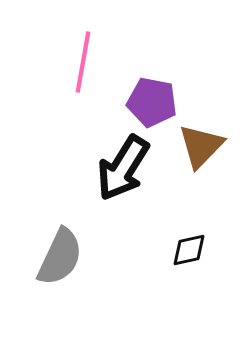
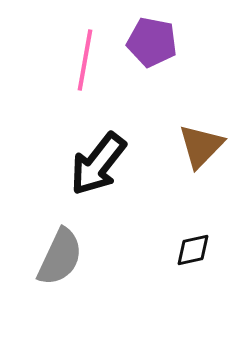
pink line: moved 2 px right, 2 px up
purple pentagon: moved 60 px up
black arrow: moved 25 px left, 4 px up; rotated 6 degrees clockwise
black diamond: moved 4 px right
